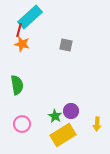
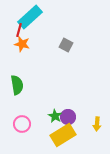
gray square: rotated 16 degrees clockwise
purple circle: moved 3 px left, 6 px down
